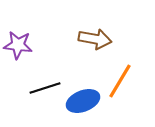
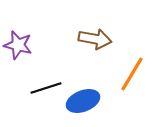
purple star: rotated 8 degrees clockwise
orange line: moved 12 px right, 7 px up
black line: moved 1 px right
